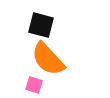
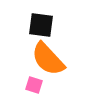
black square: rotated 8 degrees counterclockwise
